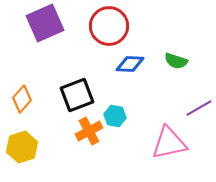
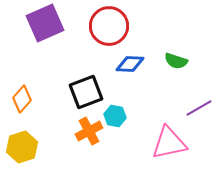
black square: moved 9 px right, 3 px up
